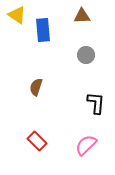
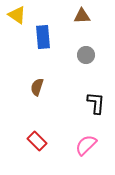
blue rectangle: moved 7 px down
brown semicircle: moved 1 px right
